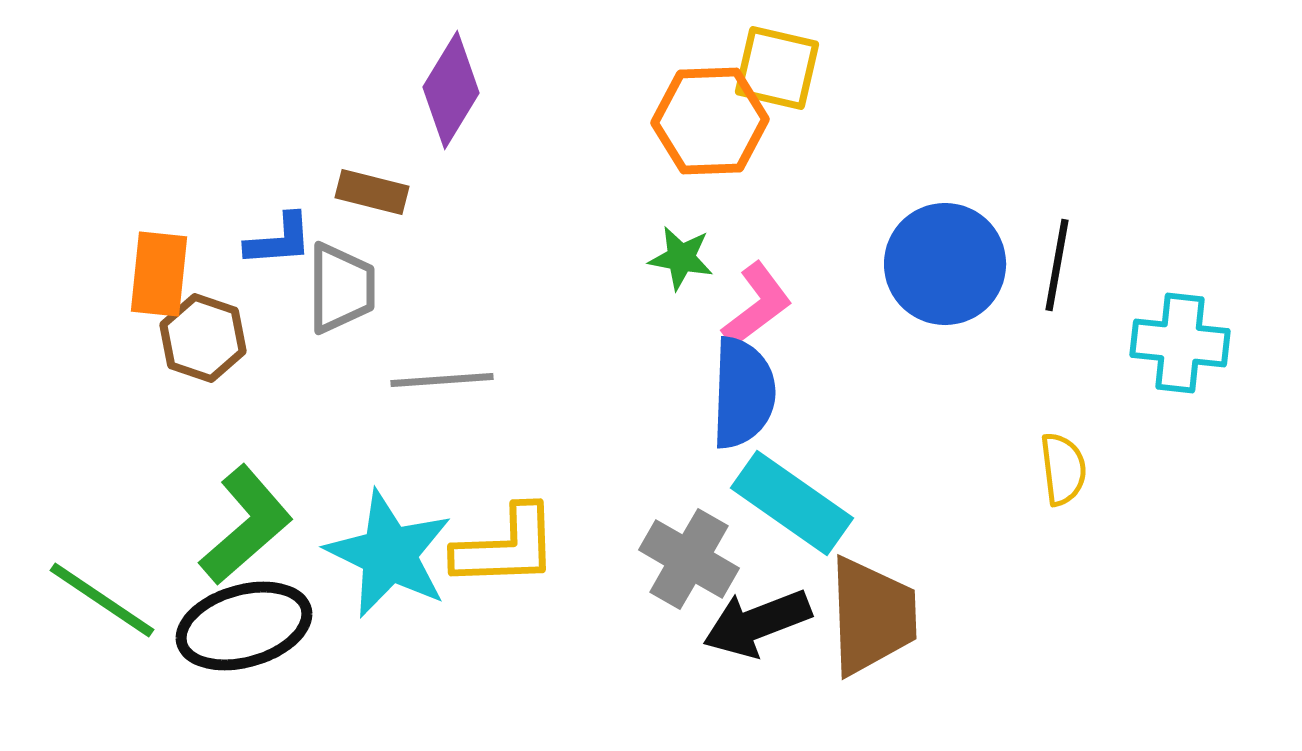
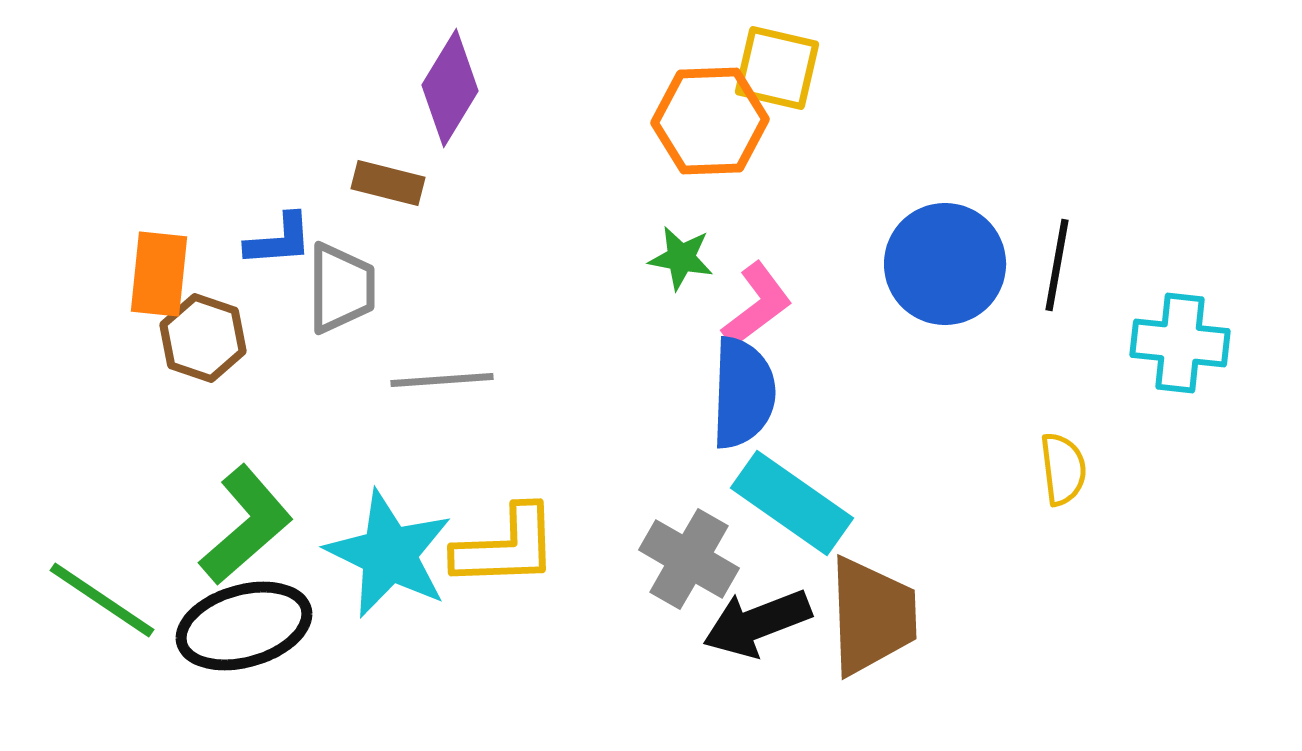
purple diamond: moved 1 px left, 2 px up
brown rectangle: moved 16 px right, 9 px up
